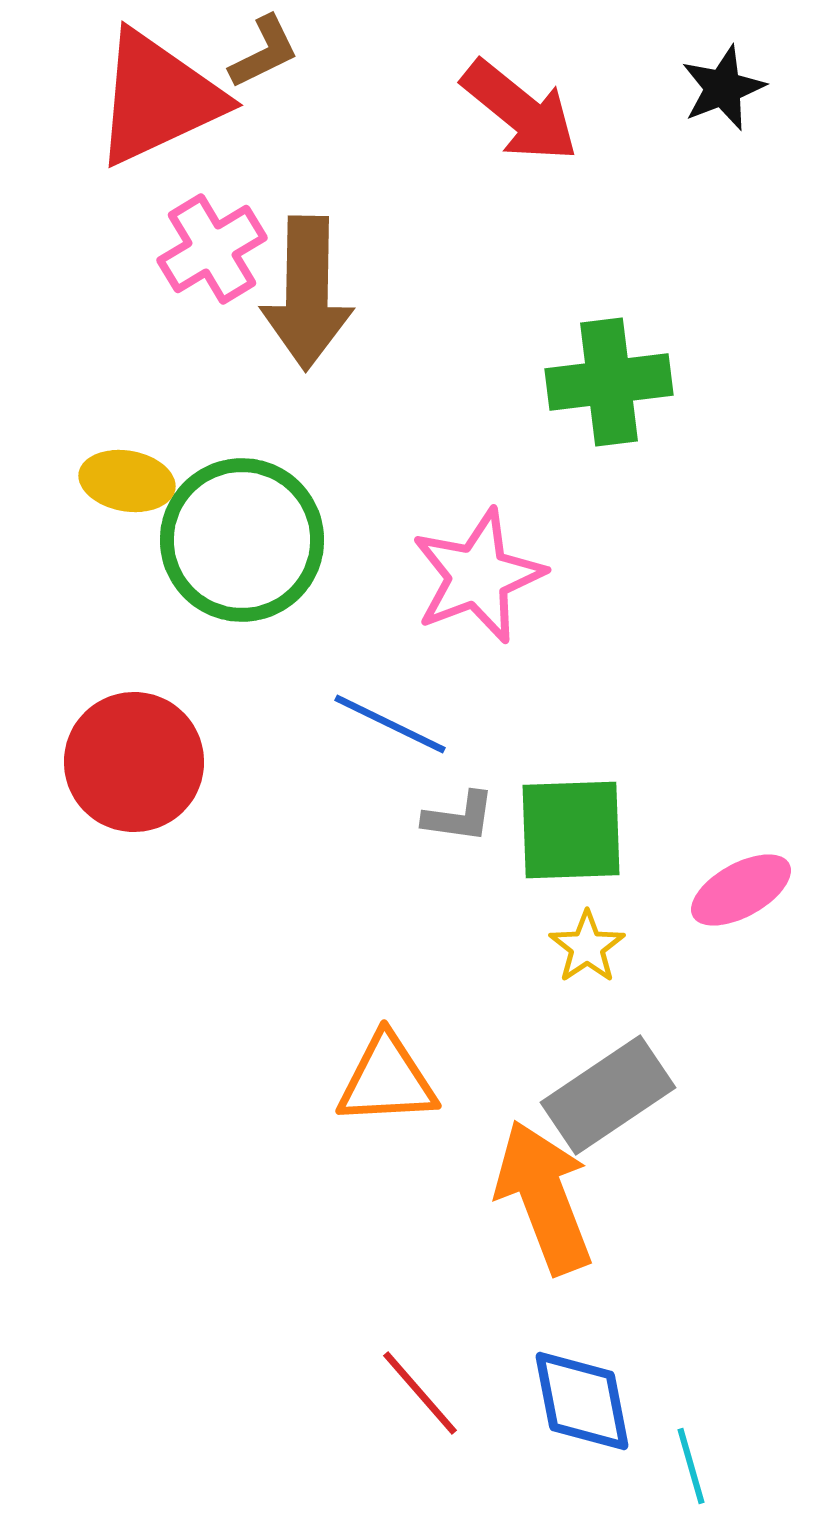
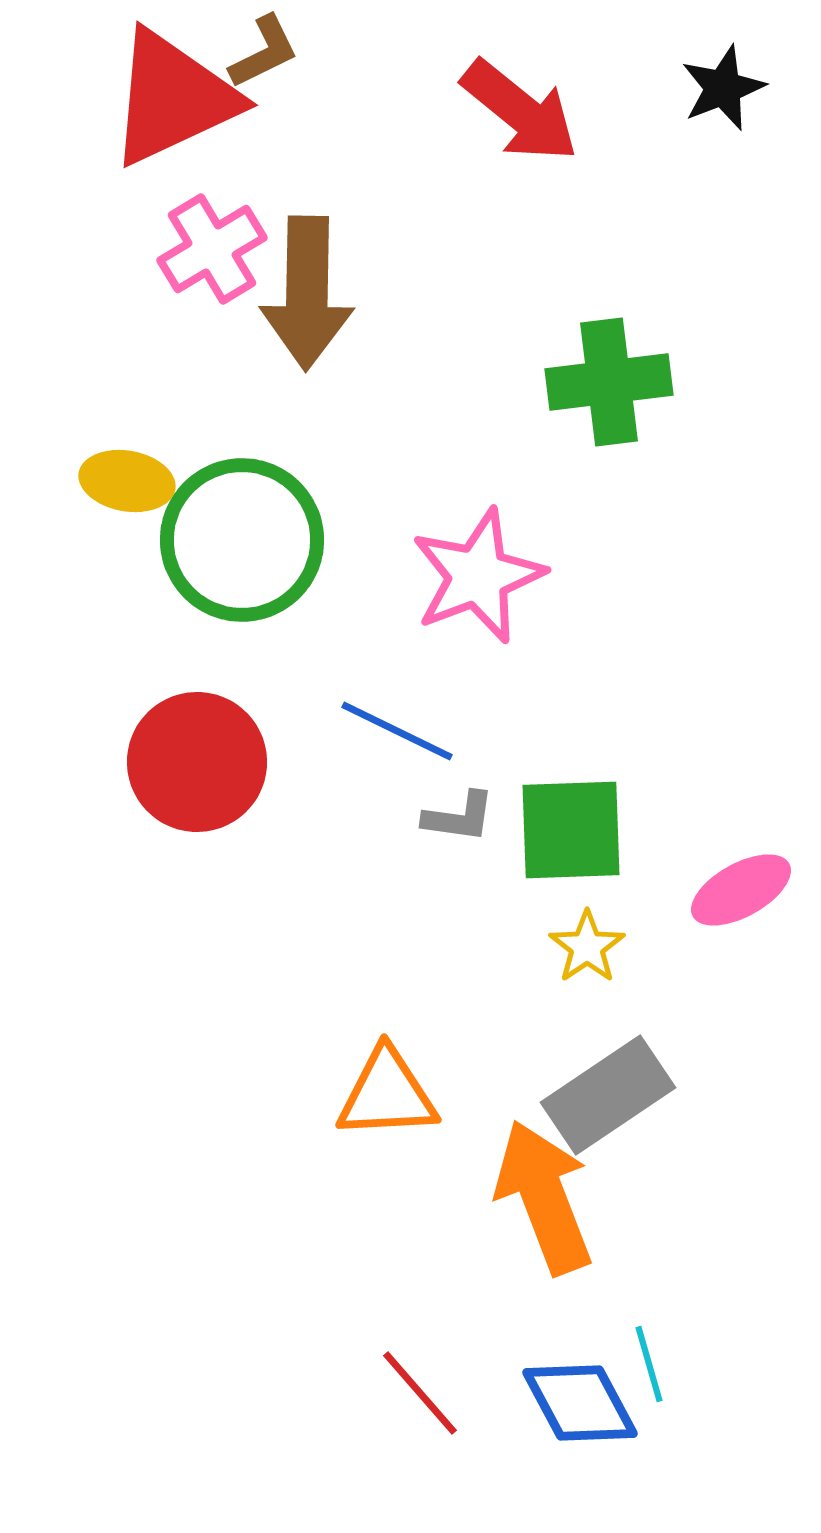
red triangle: moved 15 px right
blue line: moved 7 px right, 7 px down
red circle: moved 63 px right
orange triangle: moved 14 px down
blue diamond: moved 2 px left, 2 px down; rotated 17 degrees counterclockwise
cyan line: moved 42 px left, 102 px up
